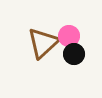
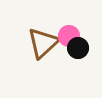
black circle: moved 4 px right, 6 px up
